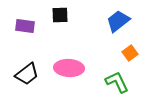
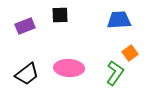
blue trapezoid: moved 1 px right, 1 px up; rotated 35 degrees clockwise
purple rectangle: rotated 30 degrees counterclockwise
green L-shape: moved 2 px left, 9 px up; rotated 60 degrees clockwise
